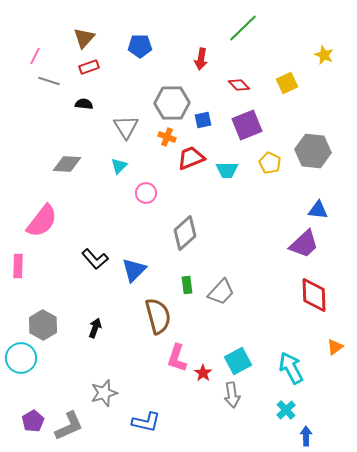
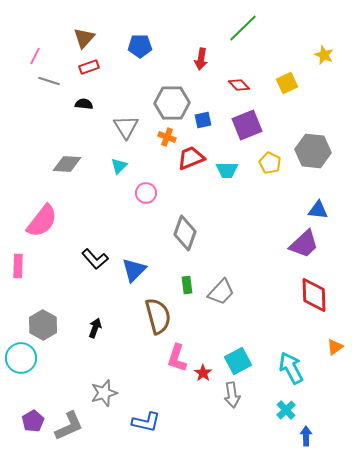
gray diamond at (185, 233): rotated 28 degrees counterclockwise
